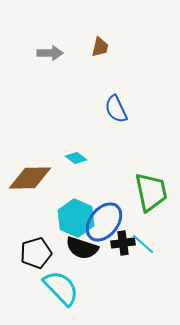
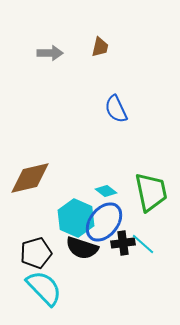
cyan diamond: moved 30 px right, 33 px down
brown diamond: rotated 12 degrees counterclockwise
cyan semicircle: moved 17 px left
